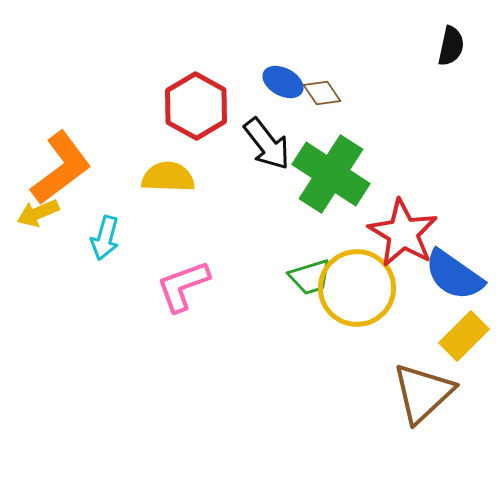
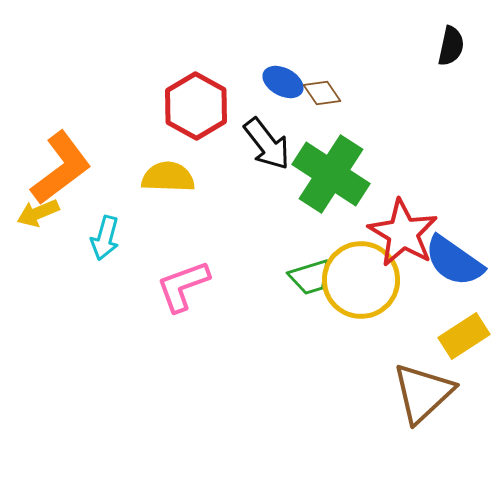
blue semicircle: moved 14 px up
yellow circle: moved 4 px right, 8 px up
yellow rectangle: rotated 12 degrees clockwise
